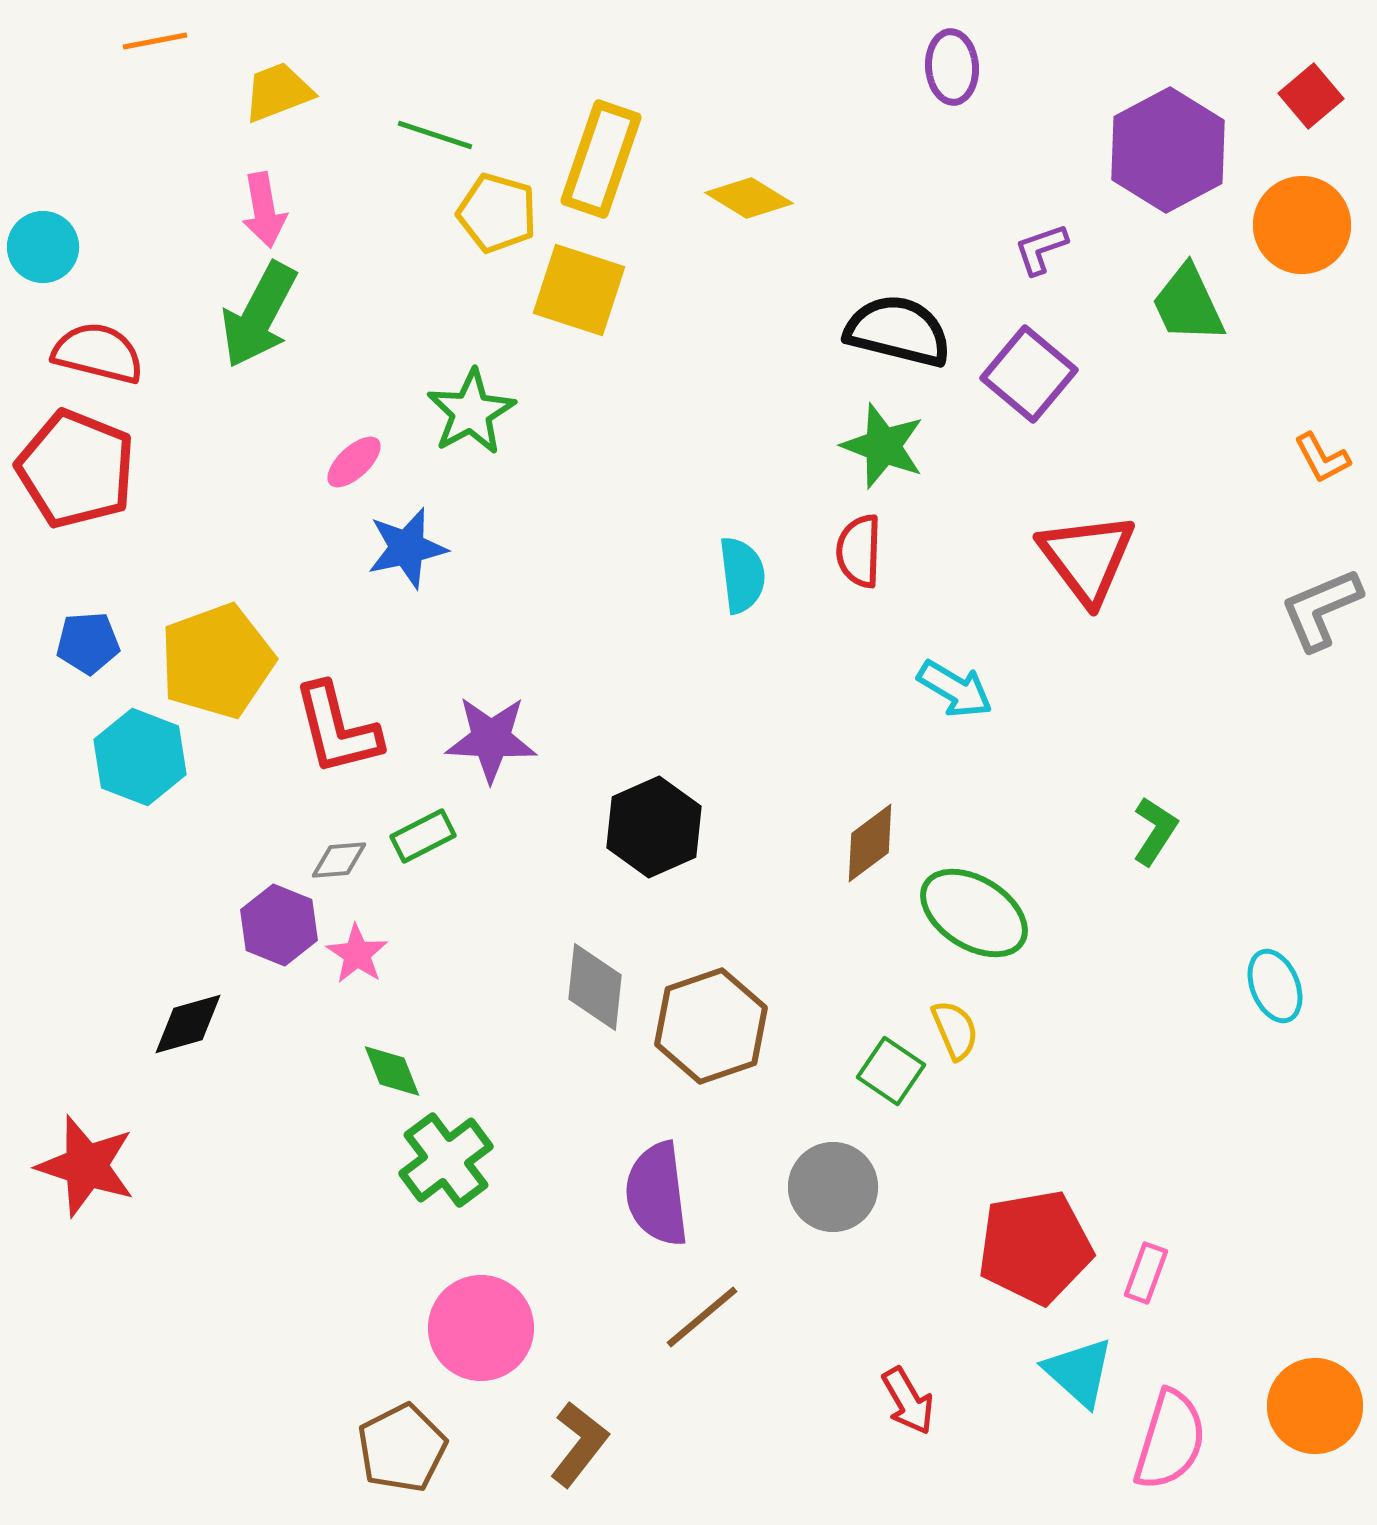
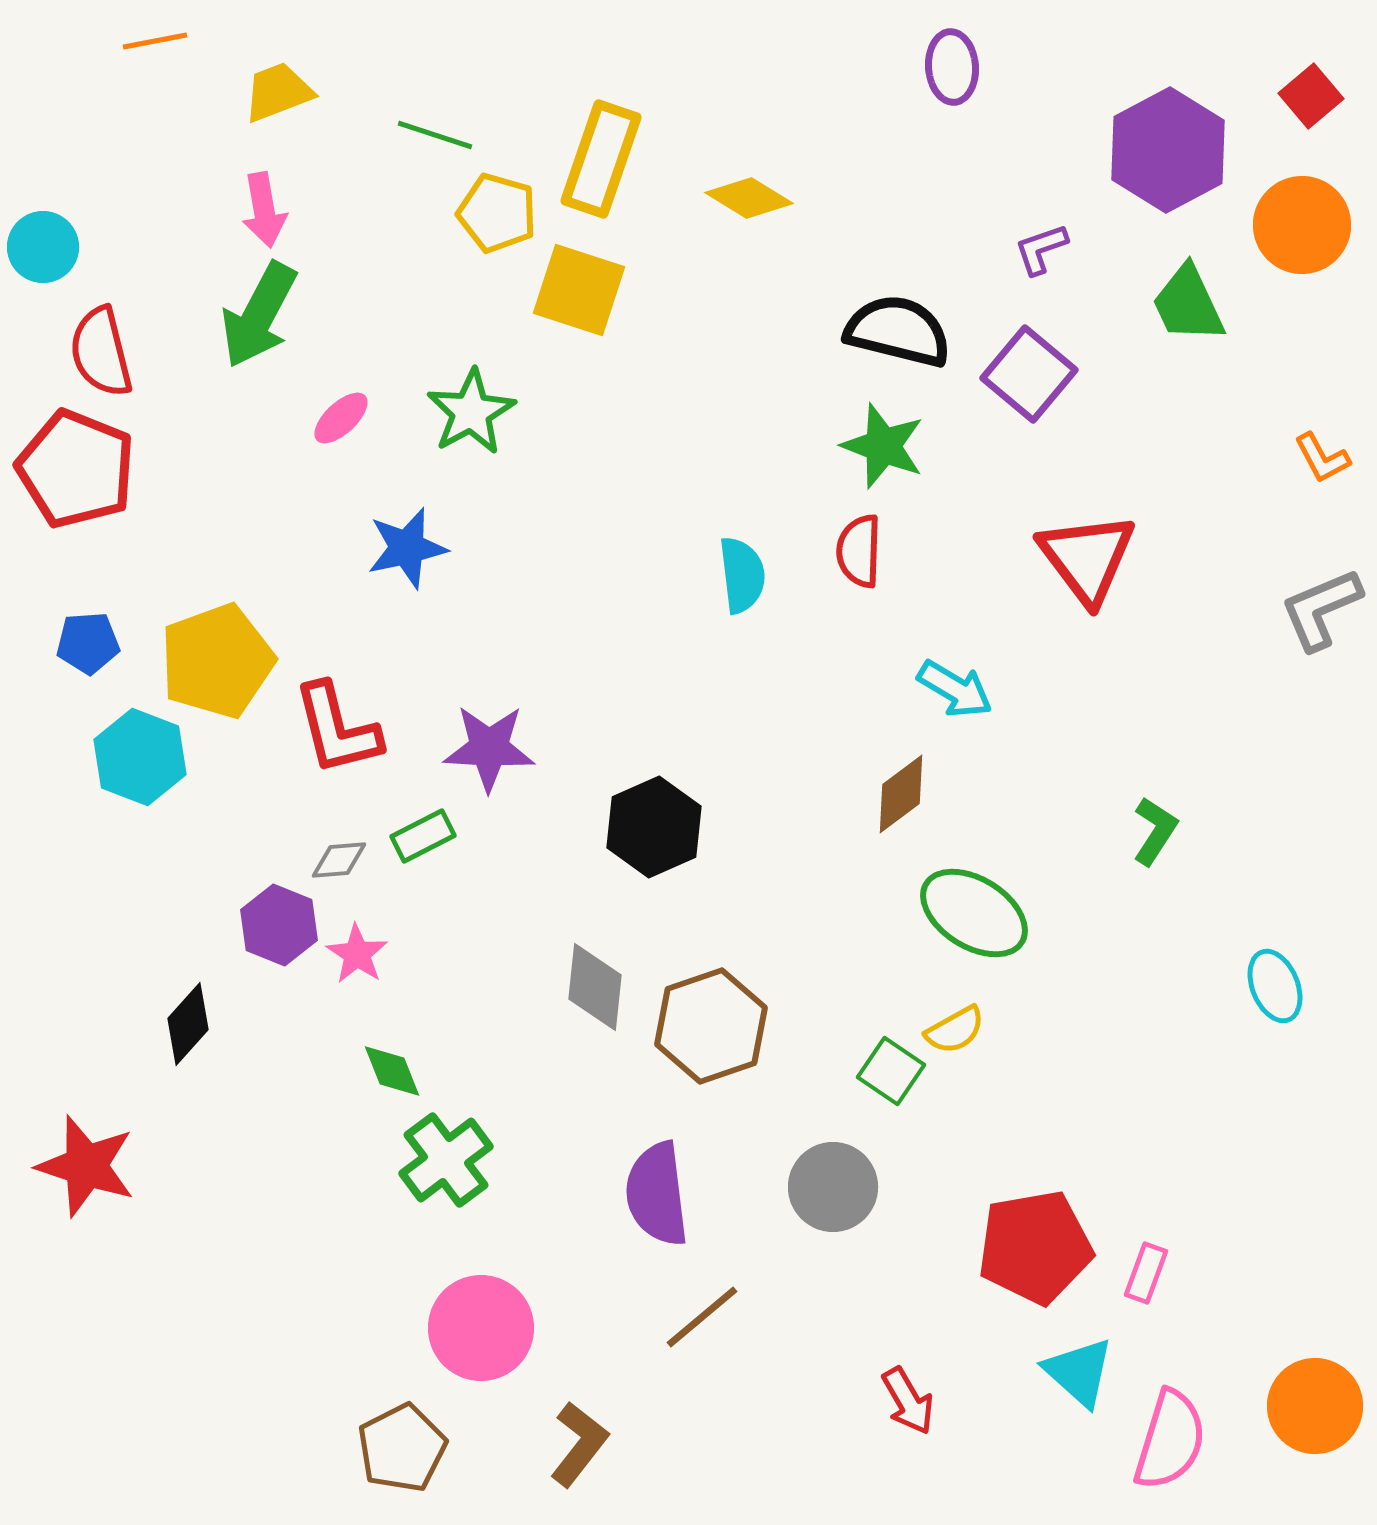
red semicircle at (98, 353): moved 3 px right, 1 px up; rotated 118 degrees counterclockwise
pink ellipse at (354, 462): moved 13 px left, 44 px up
purple star at (491, 739): moved 2 px left, 9 px down
brown diamond at (870, 843): moved 31 px right, 49 px up
black diamond at (188, 1024): rotated 32 degrees counterclockwise
yellow semicircle at (955, 1030): rotated 84 degrees clockwise
